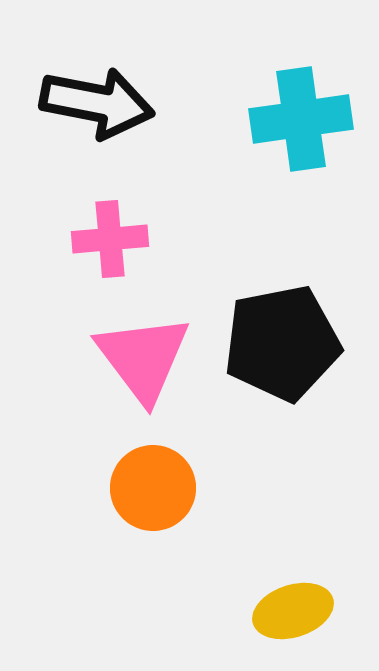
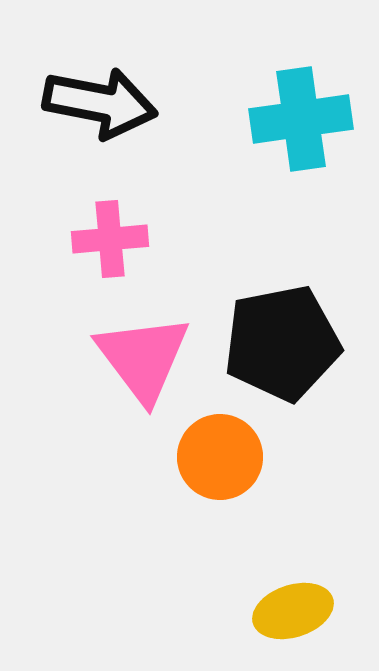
black arrow: moved 3 px right
orange circle: moved 67 px right, 31 px up
